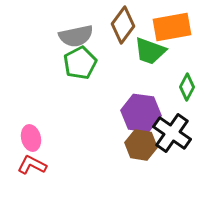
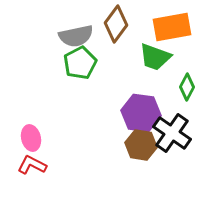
brown diamond: moved 7 px left, 1 px up
green trapezoid: moved 5 px right, 6 px down
